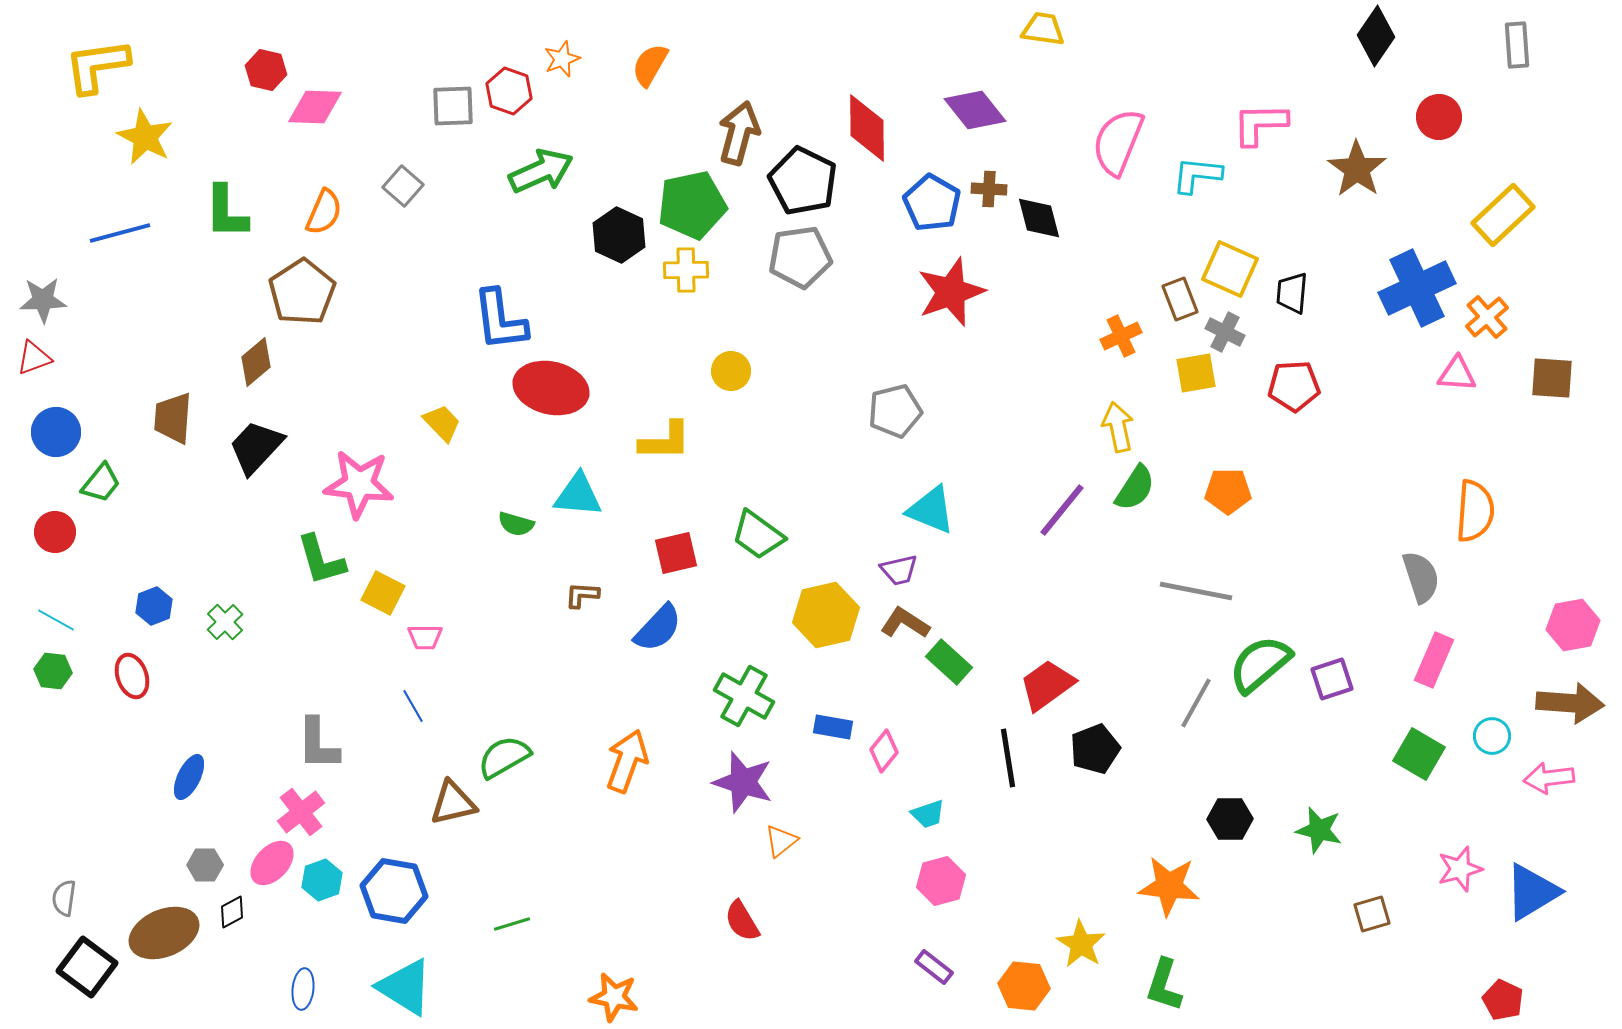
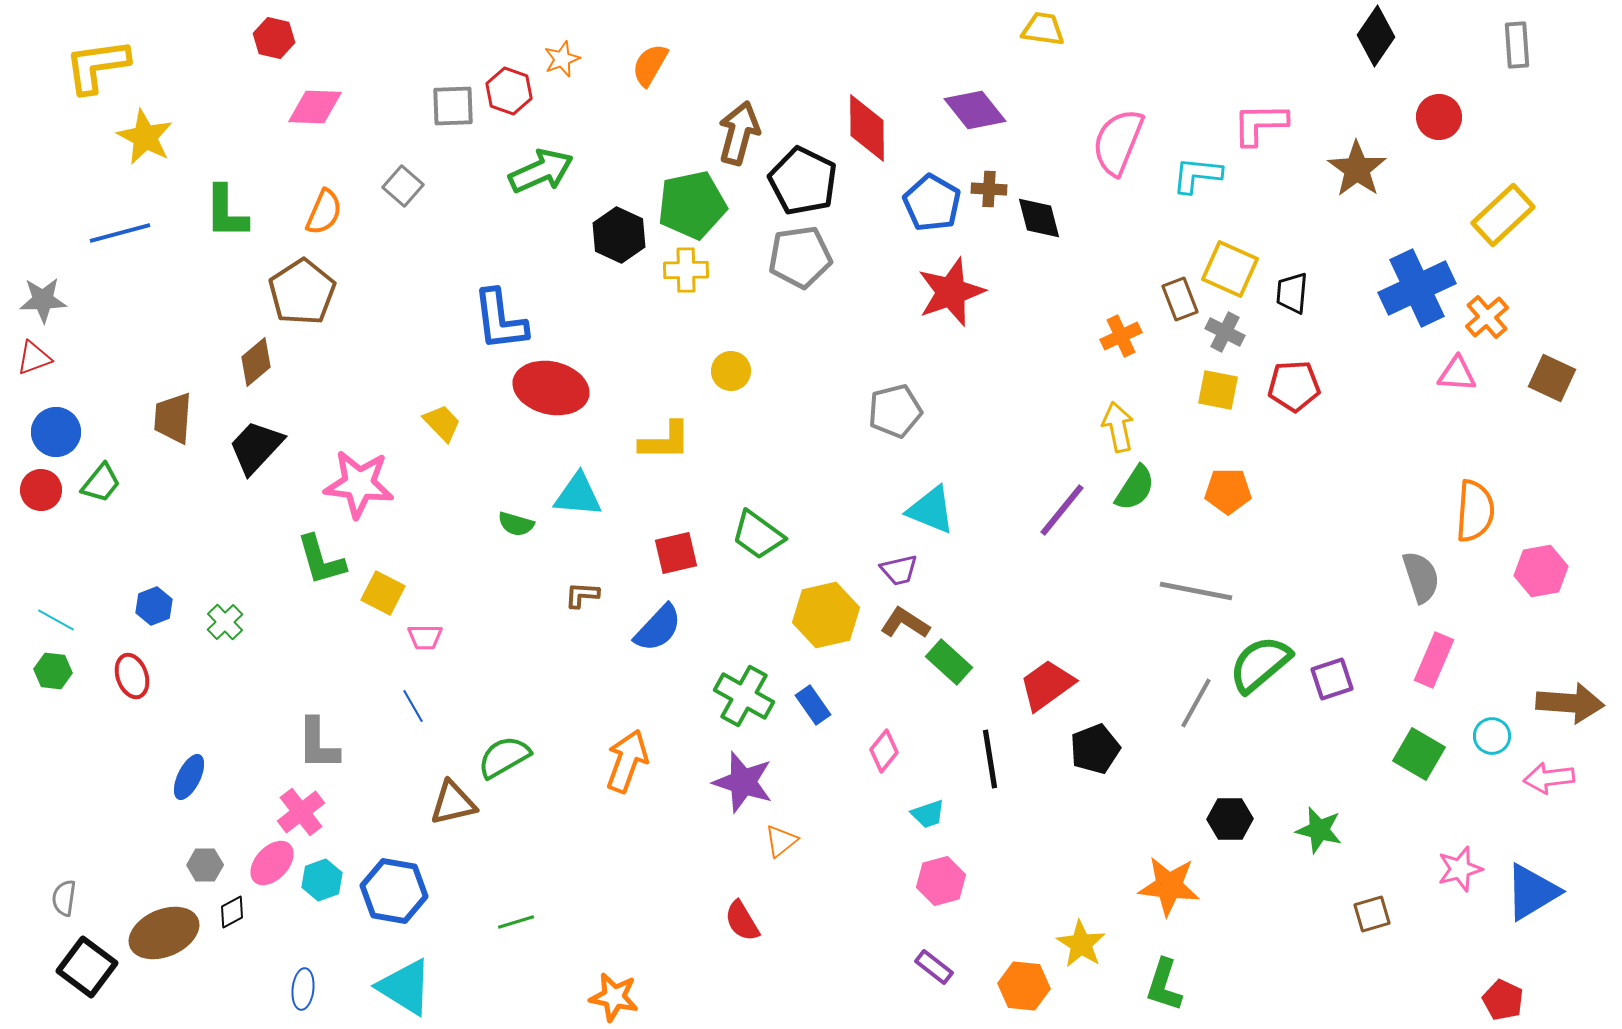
red hexagon at (266, 70): moved 8 px right, 32 px up
yellow square at (1196, 373): moved 22 px right, 17 px down; rotated 21 degrees clockwise
brown square at (1552, 378): rotated 21 degrees clockwise
red circle at (55, 532): moved 14 px left, 42 px up
pink hexagon at (1573, 625): moved 32 px left, 54 px up
blue rectangle at (833, 727): moved 20 px left, 22 px up; rotated 45 degrees clockwise
black line at (1008, 758): moved 18 px left, 1 px down
green line at (512, 924): moved 4 px right, 2 px up
